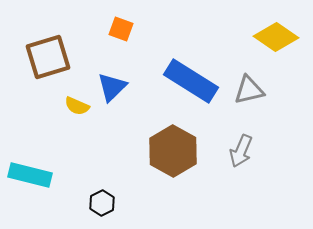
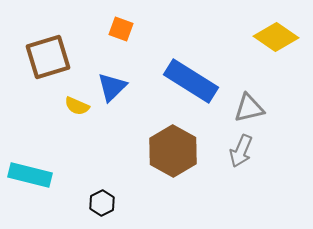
gray triangle: moved 18 px down
